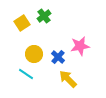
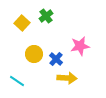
green cross: moved 2 px right
yellow square: rotated 14 degrees counterclockwise
blue cross: moved 2 px left, 2 px down
cyan line: moved 9 px left, 7 px down
yellow arrow: moved 1 px left, 1 px up; rotated 138 degrees clockwise
